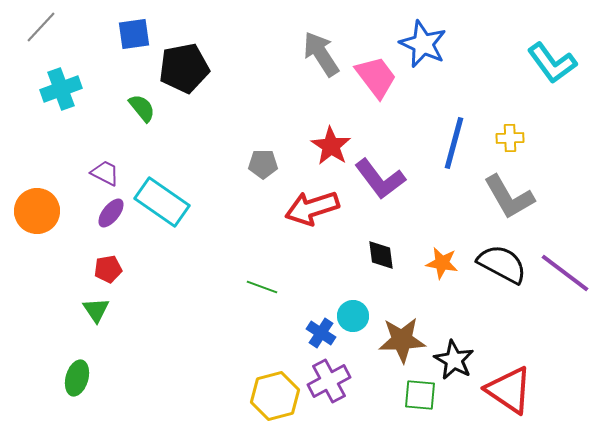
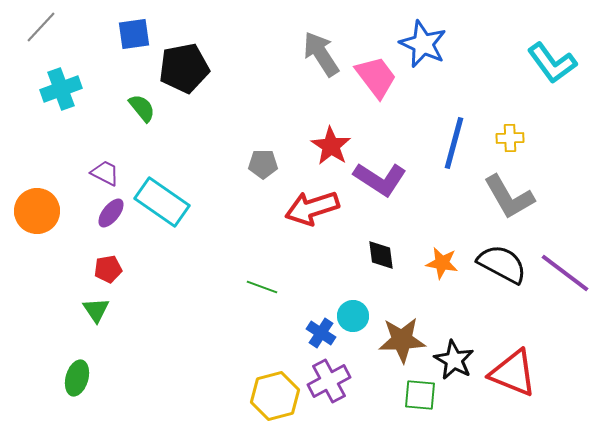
purple L-shape: rotated 20 degrees counterclockwise
red triangle: moved 4 px right, 17 px up; rotated 12 degrees counterclockwise
